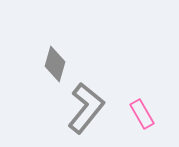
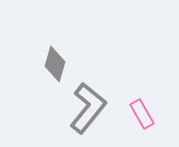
gray L-shape: moved 2 px right
